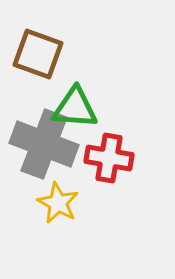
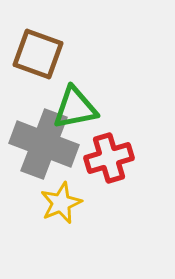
green triangle: rotated 15 degrees counterclockwise
red cross: rotated 27 degrees counterclockwise
yellow star: moved 3 px right; rotated 21 degrees clockwise
